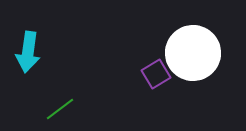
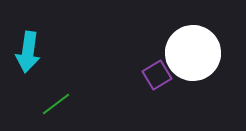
purple square: moved 1 px right, 1 px down
green line: moved 4 px left, 5 px up
